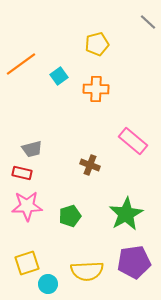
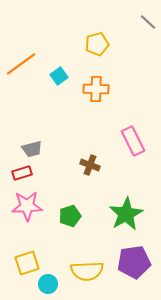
pink rectangle: rotated 24 degrees clockwise
red rectangle: rotated 30 degrees counterclockwise
